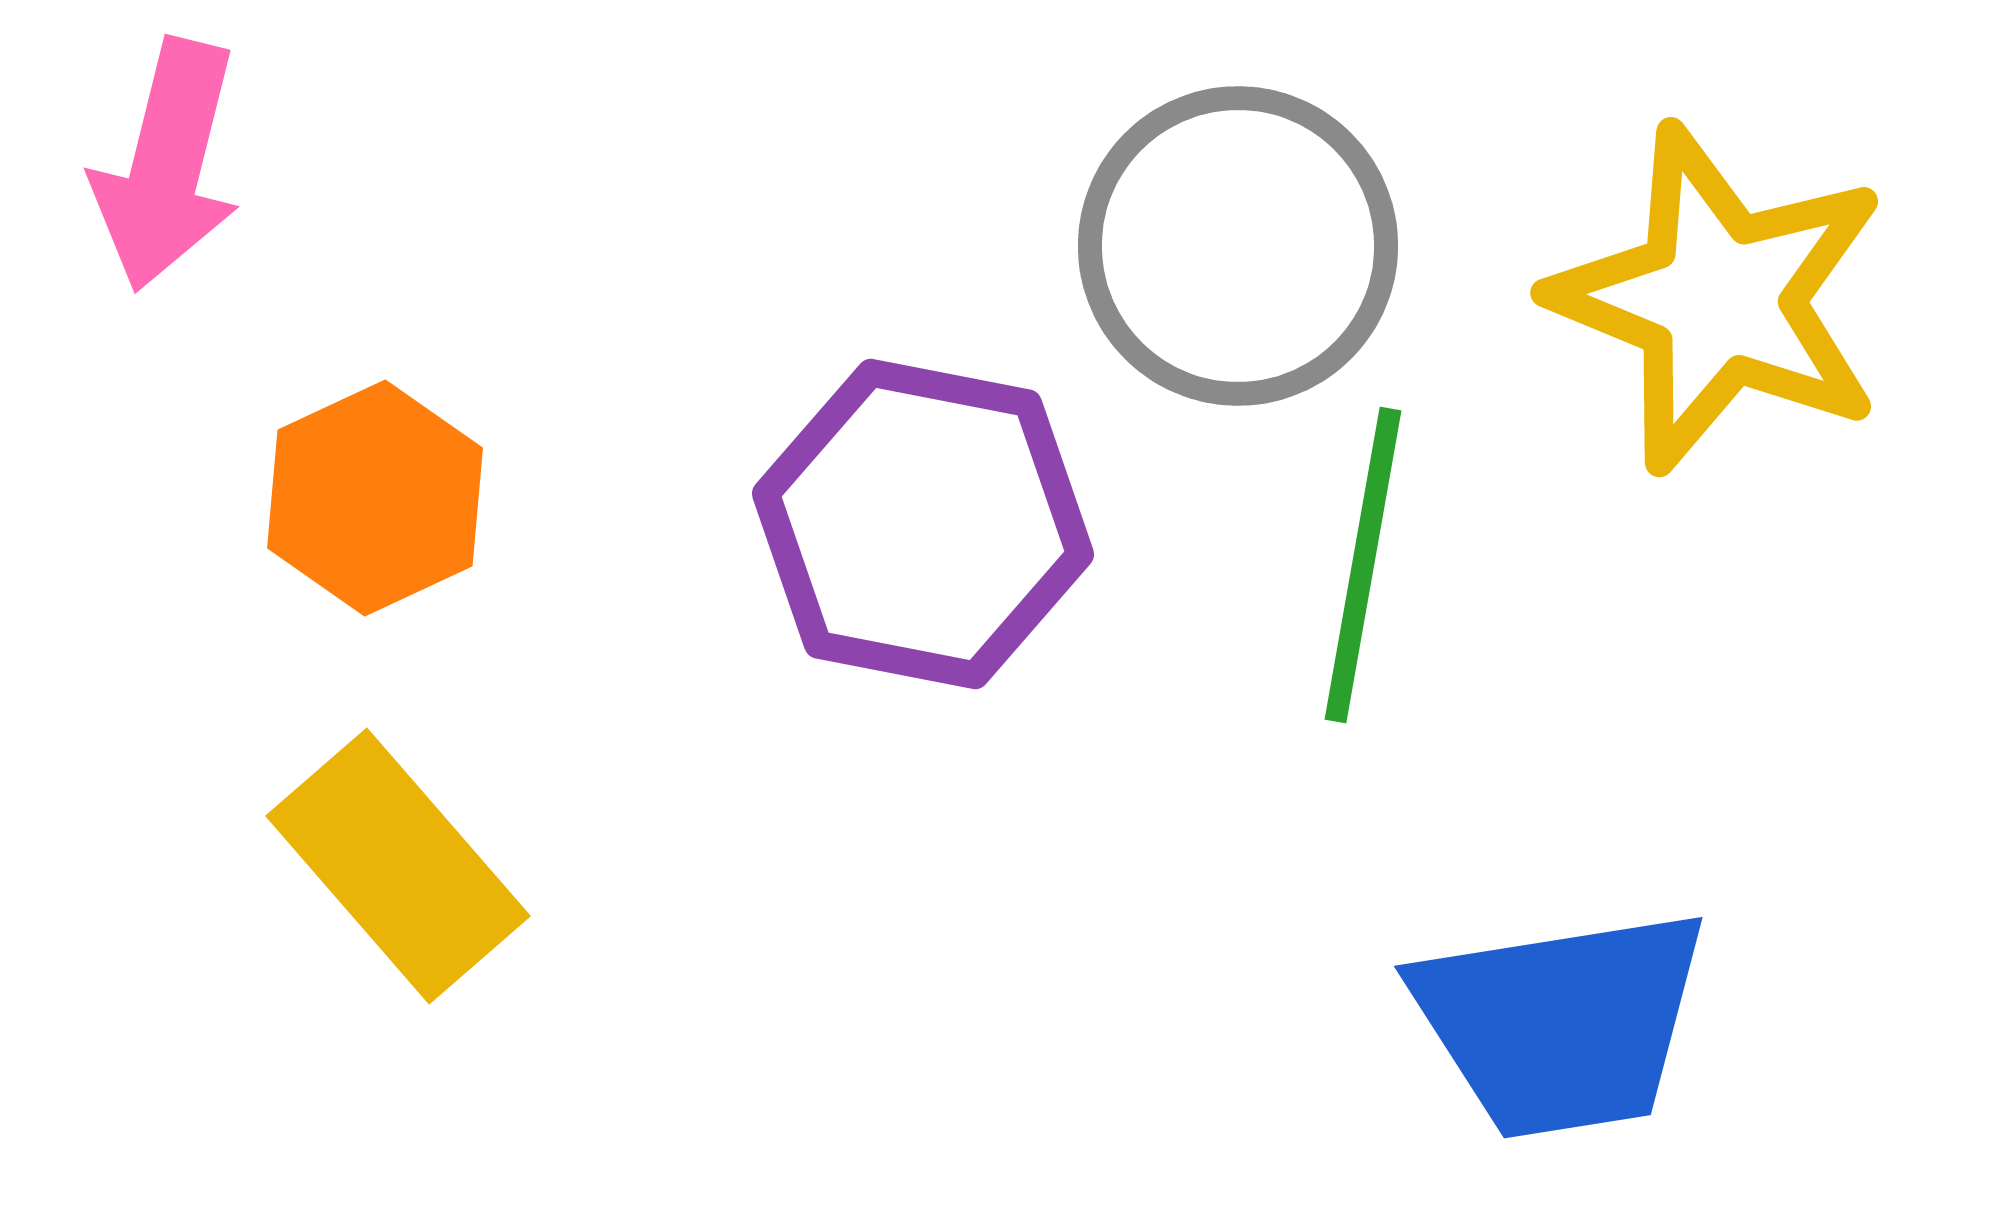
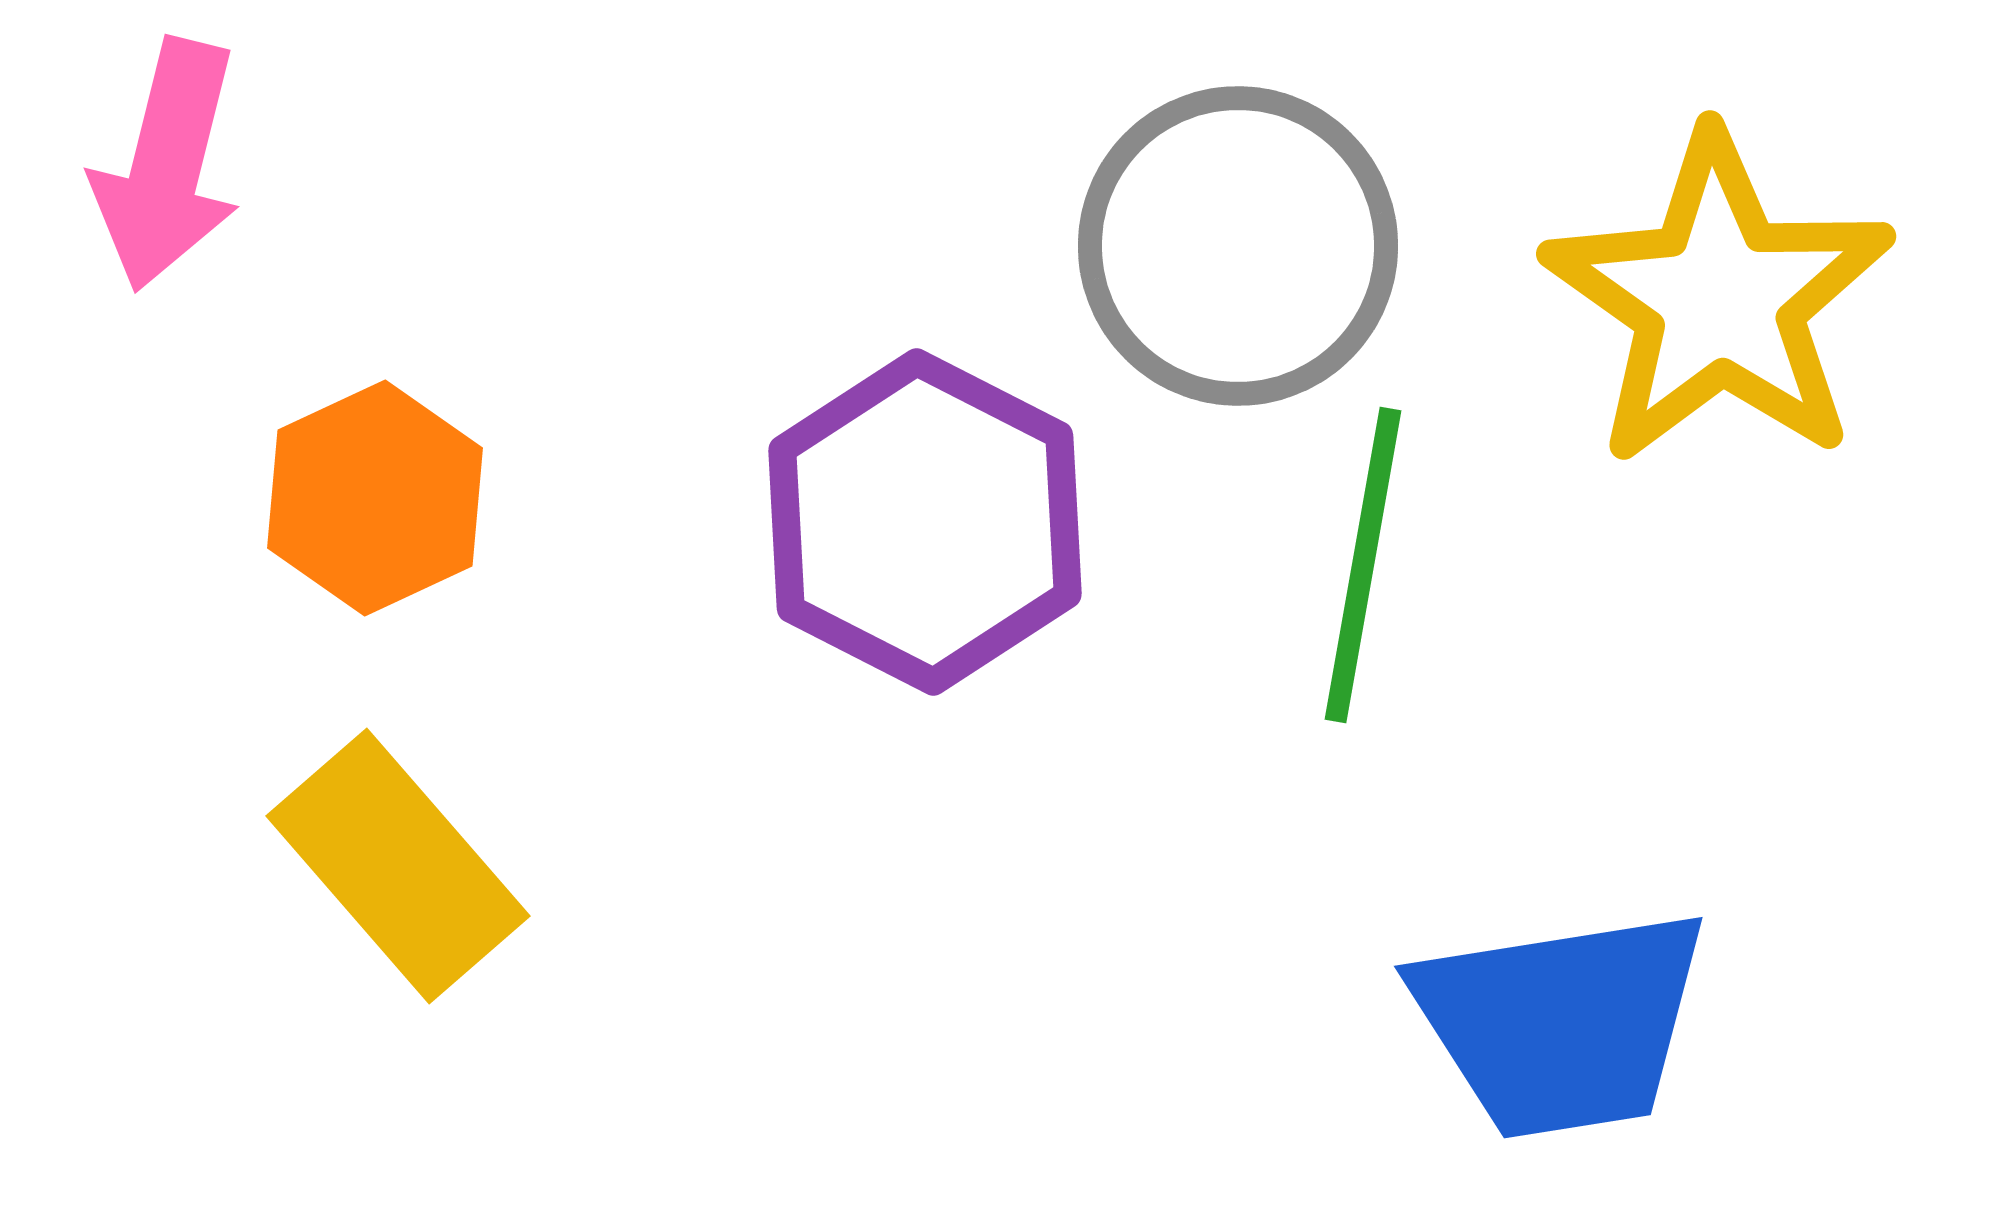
yellow star: rotated 13 degrees clockwise
purple hexagon: moved 2 px right, 2 px up; rotated 16 degrees clockwise
